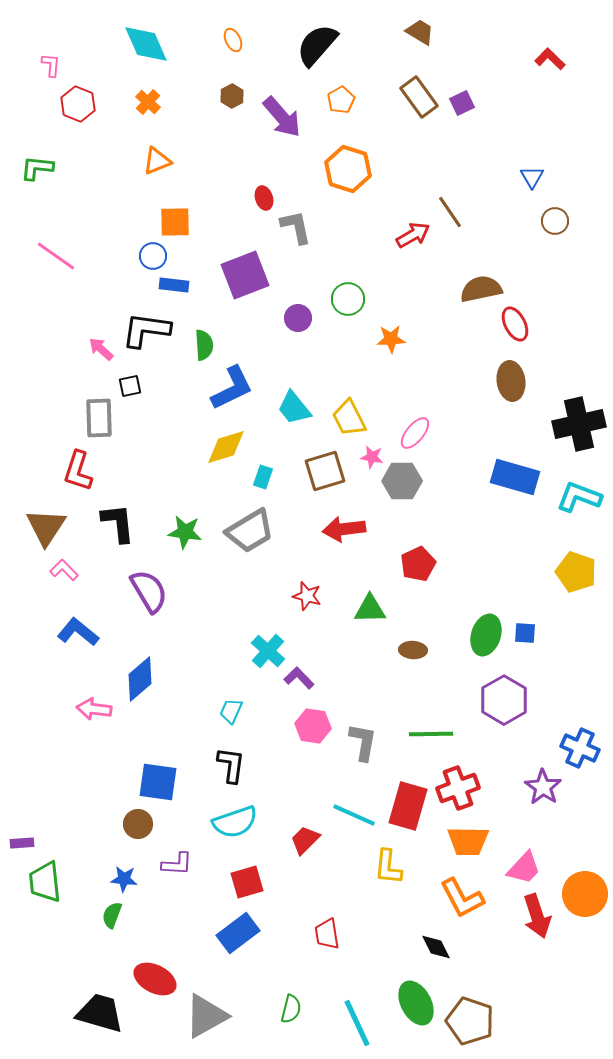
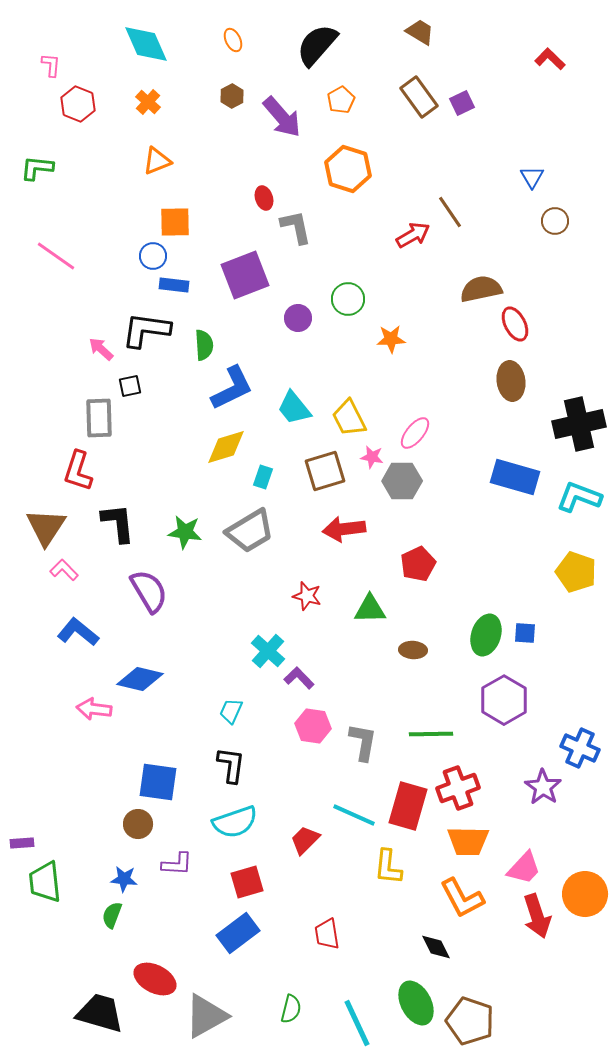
blue diamond at (140, 679): rotated 54 degrees clockwise
